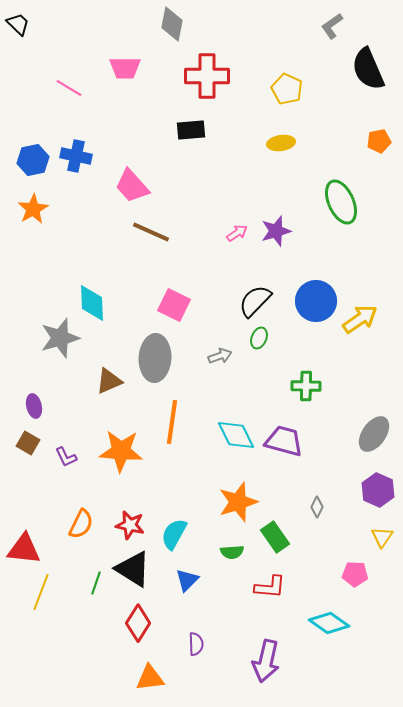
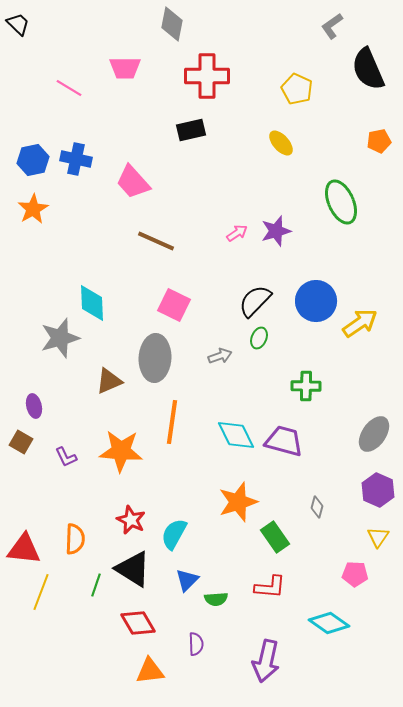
yellow pentagon at (287, 89): moved 10 px right
black rectangle at (191, 130): rotated 8 degrees counterclockwise
yellow ellipse at (281, 143): rotated 56 degrees clockwise
blue cross at (76, 156): moved 3 px down
pink trapezoid at (132, 186): moved 1 px right, 4 px up
brown line at (151, 232): moved 5 px right, 9 px down
yellow arrow at (360, 319): moved 4 px down
brown square at (28, 443): moved 7 px left, 1 px up
gray diamond at (317, 507): rotated 10 degrees counterclockwise
orange semicircle at (81, 524): moved 6 px left, 15 px down; rotated 24 degrees counterclockwise
red star at (130, 525): moved 1 px right, 5 px up; rotated 12 degrees clockwise
yellow triangle at (382, 537): moved 4 px left
green semicircle at (232, 552): moved 16 px left, 47 px down
green line at (96, 583): moved 2 px down
red diamond at (138, 623): rotated 63 degrees counterclockwise
orange triangle at (150, 678): moved 7 px up
